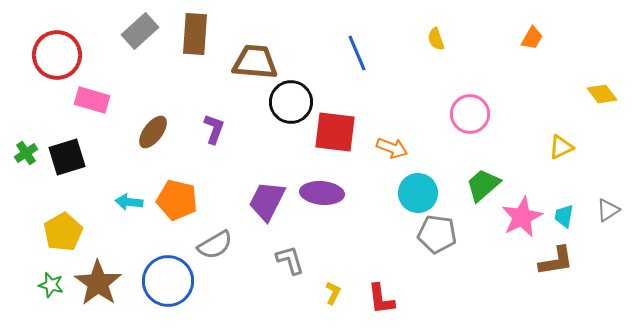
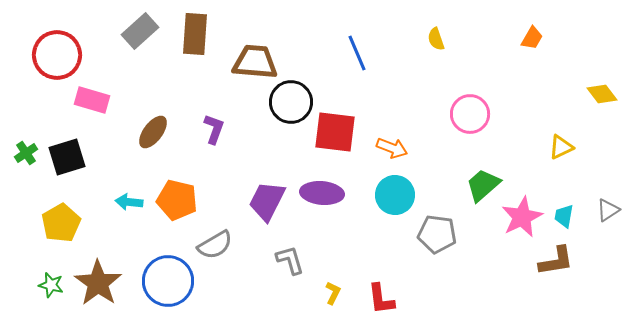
cyan circle: moved 23 px left, 2 px down
yellow pentagon: moved 2 px left, 9 px up
